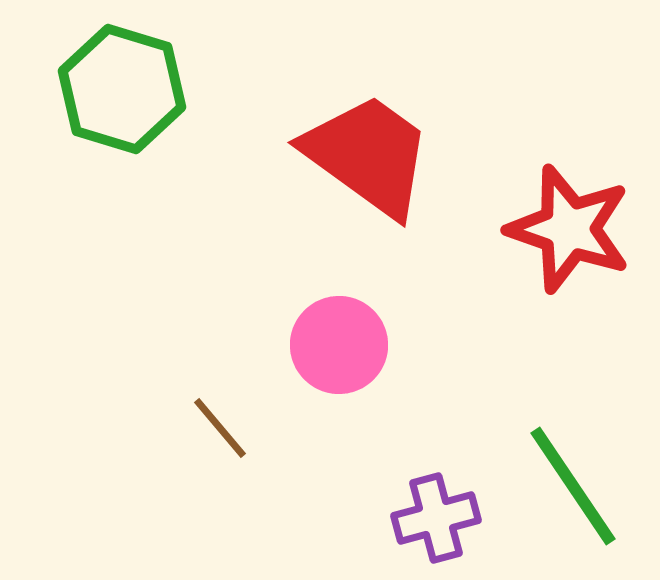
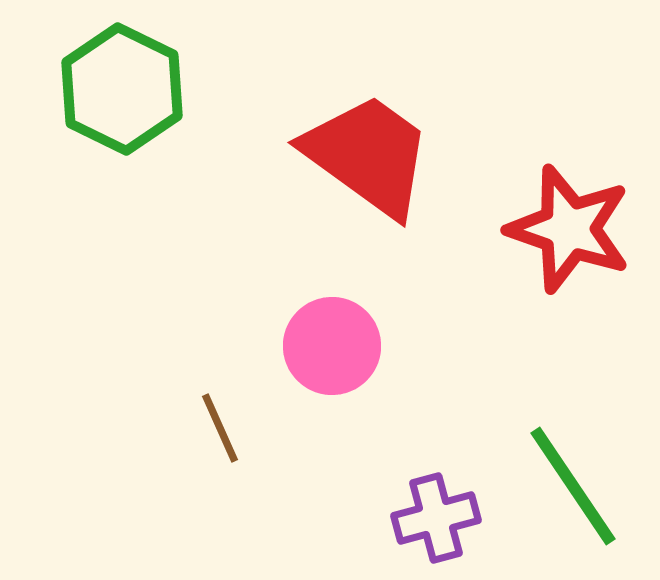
green hexagon: rotated 9 degrees clockwise
pink circle: moved 7 px left, 1 px down
brown line: rotated 16 degrees clockwise
